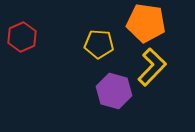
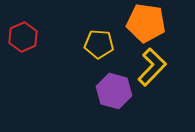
red hexagon: moved 1 px right
